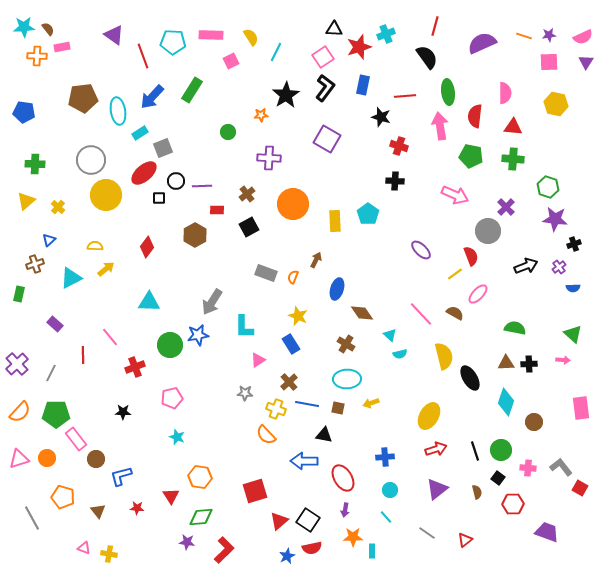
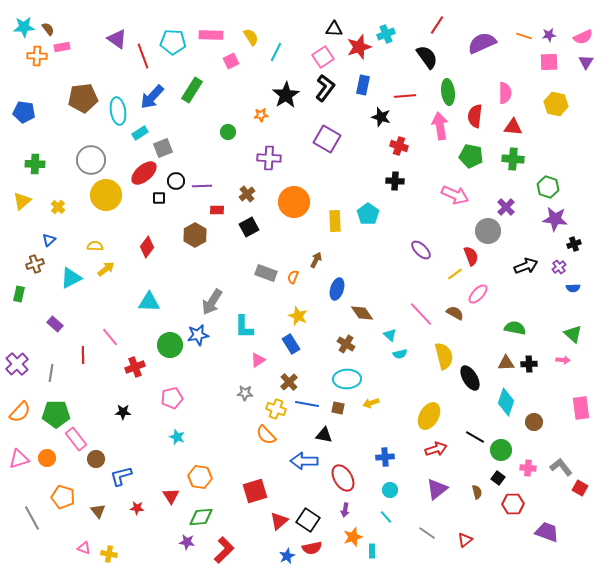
red line at (435, 26): moved 2 px right, 1 px up; rotated 18 degrees clockwise
purple triangle at (114, 35): moved 3 px right, 4 px down
yellow triangle at (26, 201): moved 4 px left
orange circle at (293, 204): moved 1 px right, 2 px up
gray line at (51, 373): rotated 18 degrees counterclockwise
black line at (475, 451): moved 14 px up; rotated 42 degrees counterclockwise
orange star at (353, 537): rotated 18 degrees counterclockwise
